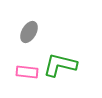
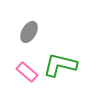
pink rectangle: rotated 35 degrees clockwise
